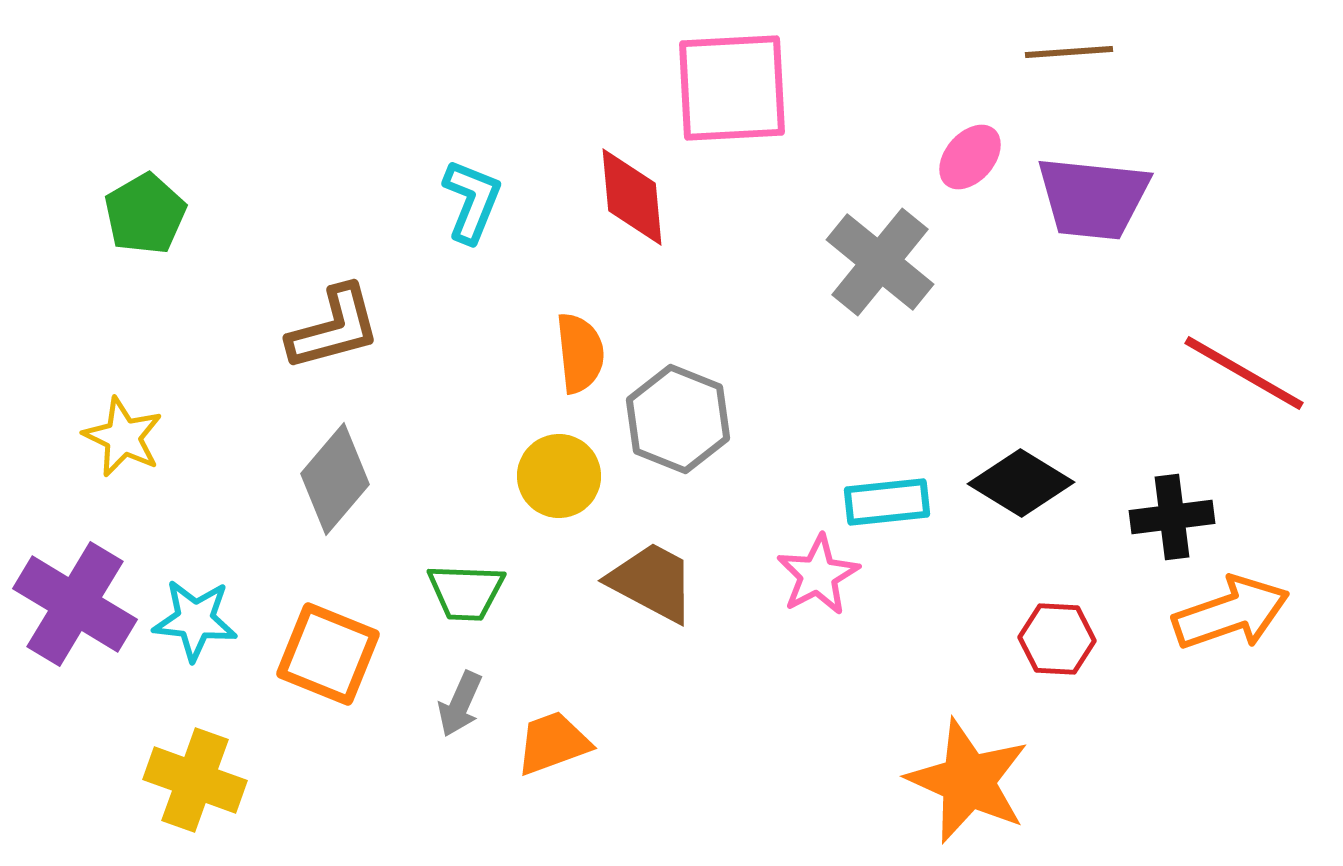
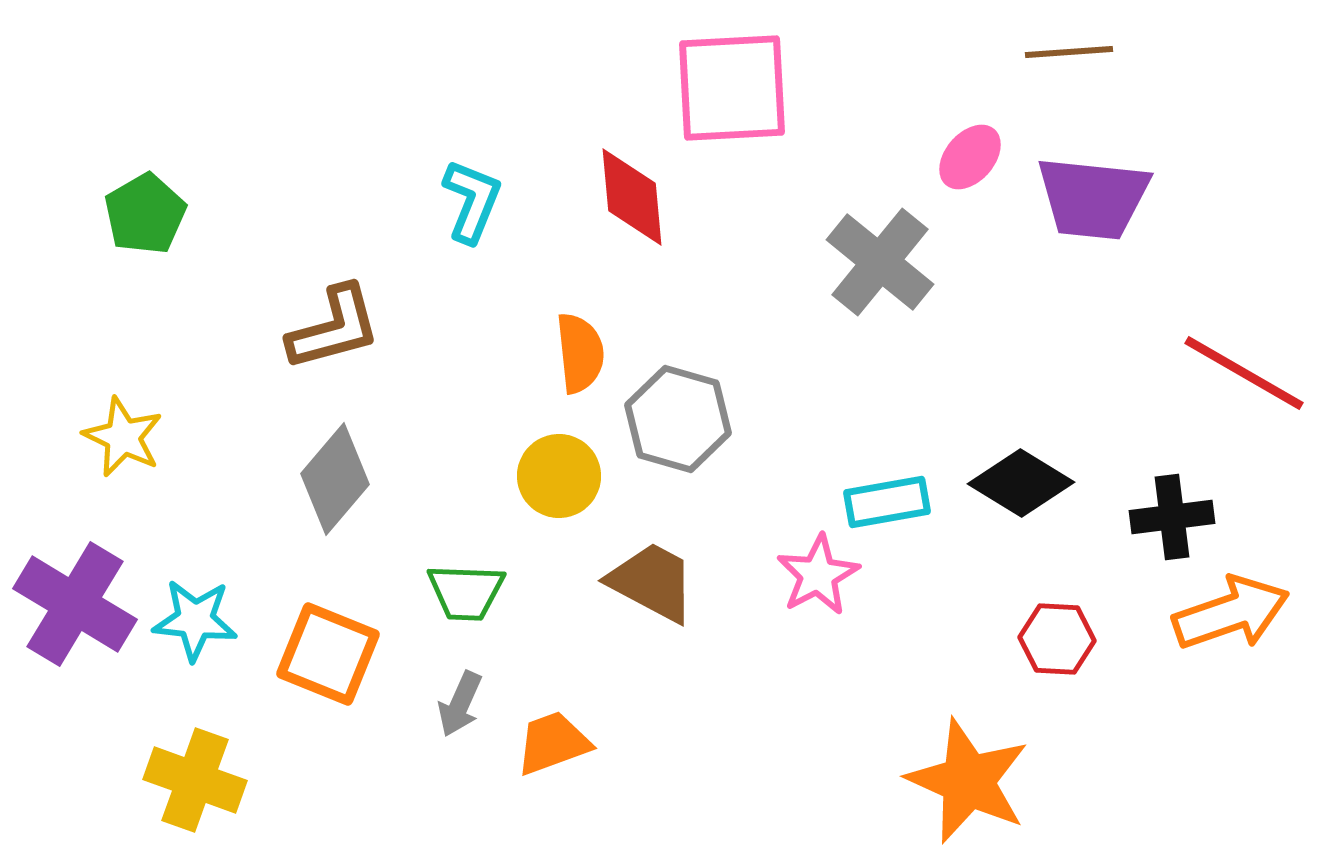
gray hexagon: rotated 6 degrees counterclockwise
cyan rectangle: rotated 4 degrees counterclockwise
